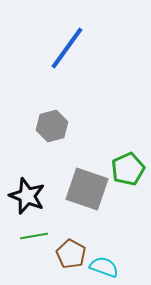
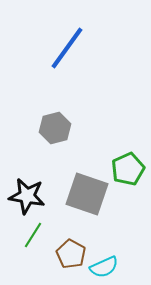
gray hexagon: moved 3 px right, 2 px down
gray square: moved 5 px down
black star: rotated 12 degrees counterclockwise
green line: moved 1 px left, 1 px up; rotated 48 degrees counterclockwise
cyan semicircle: rotated 136 degrees clockwise
